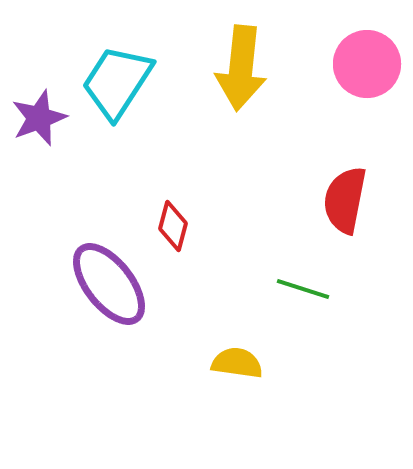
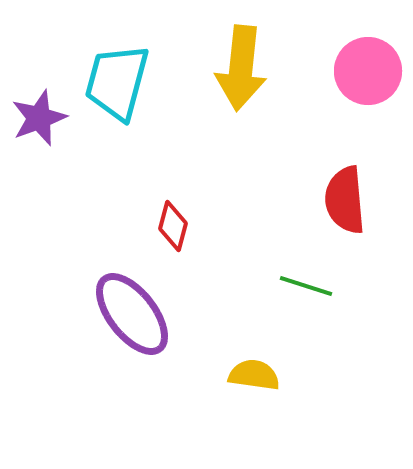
pink circle: moved 1 px right, 7 px down
cyan trapezoid: rotated 18 degrees counterclockwise
red semicircle: rotated 16 degrees counterclockwise
purple ellipse: moved 23 px right, 30 px down
green line: moved 3 px right, 3 px up
yellow semicircle: moved 17 px right, 12 px down
